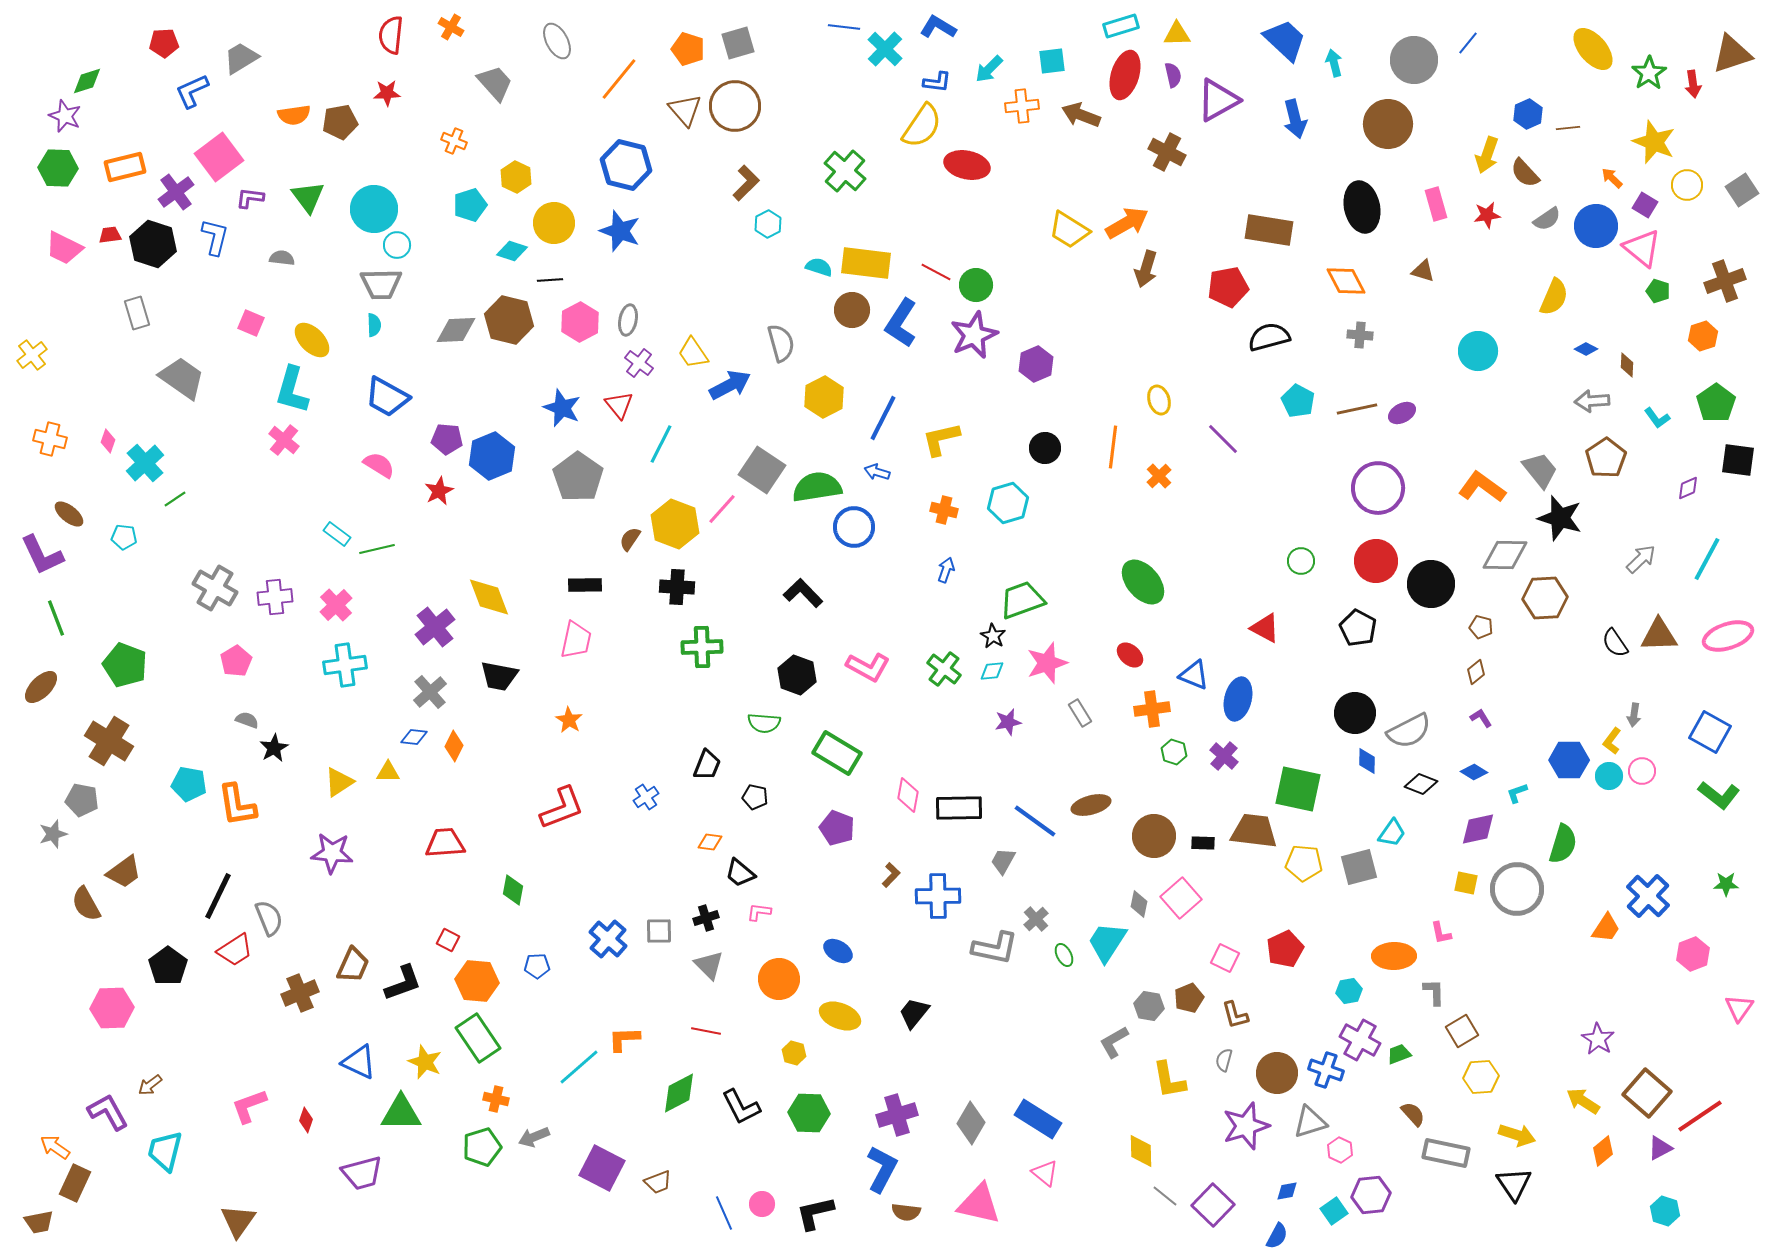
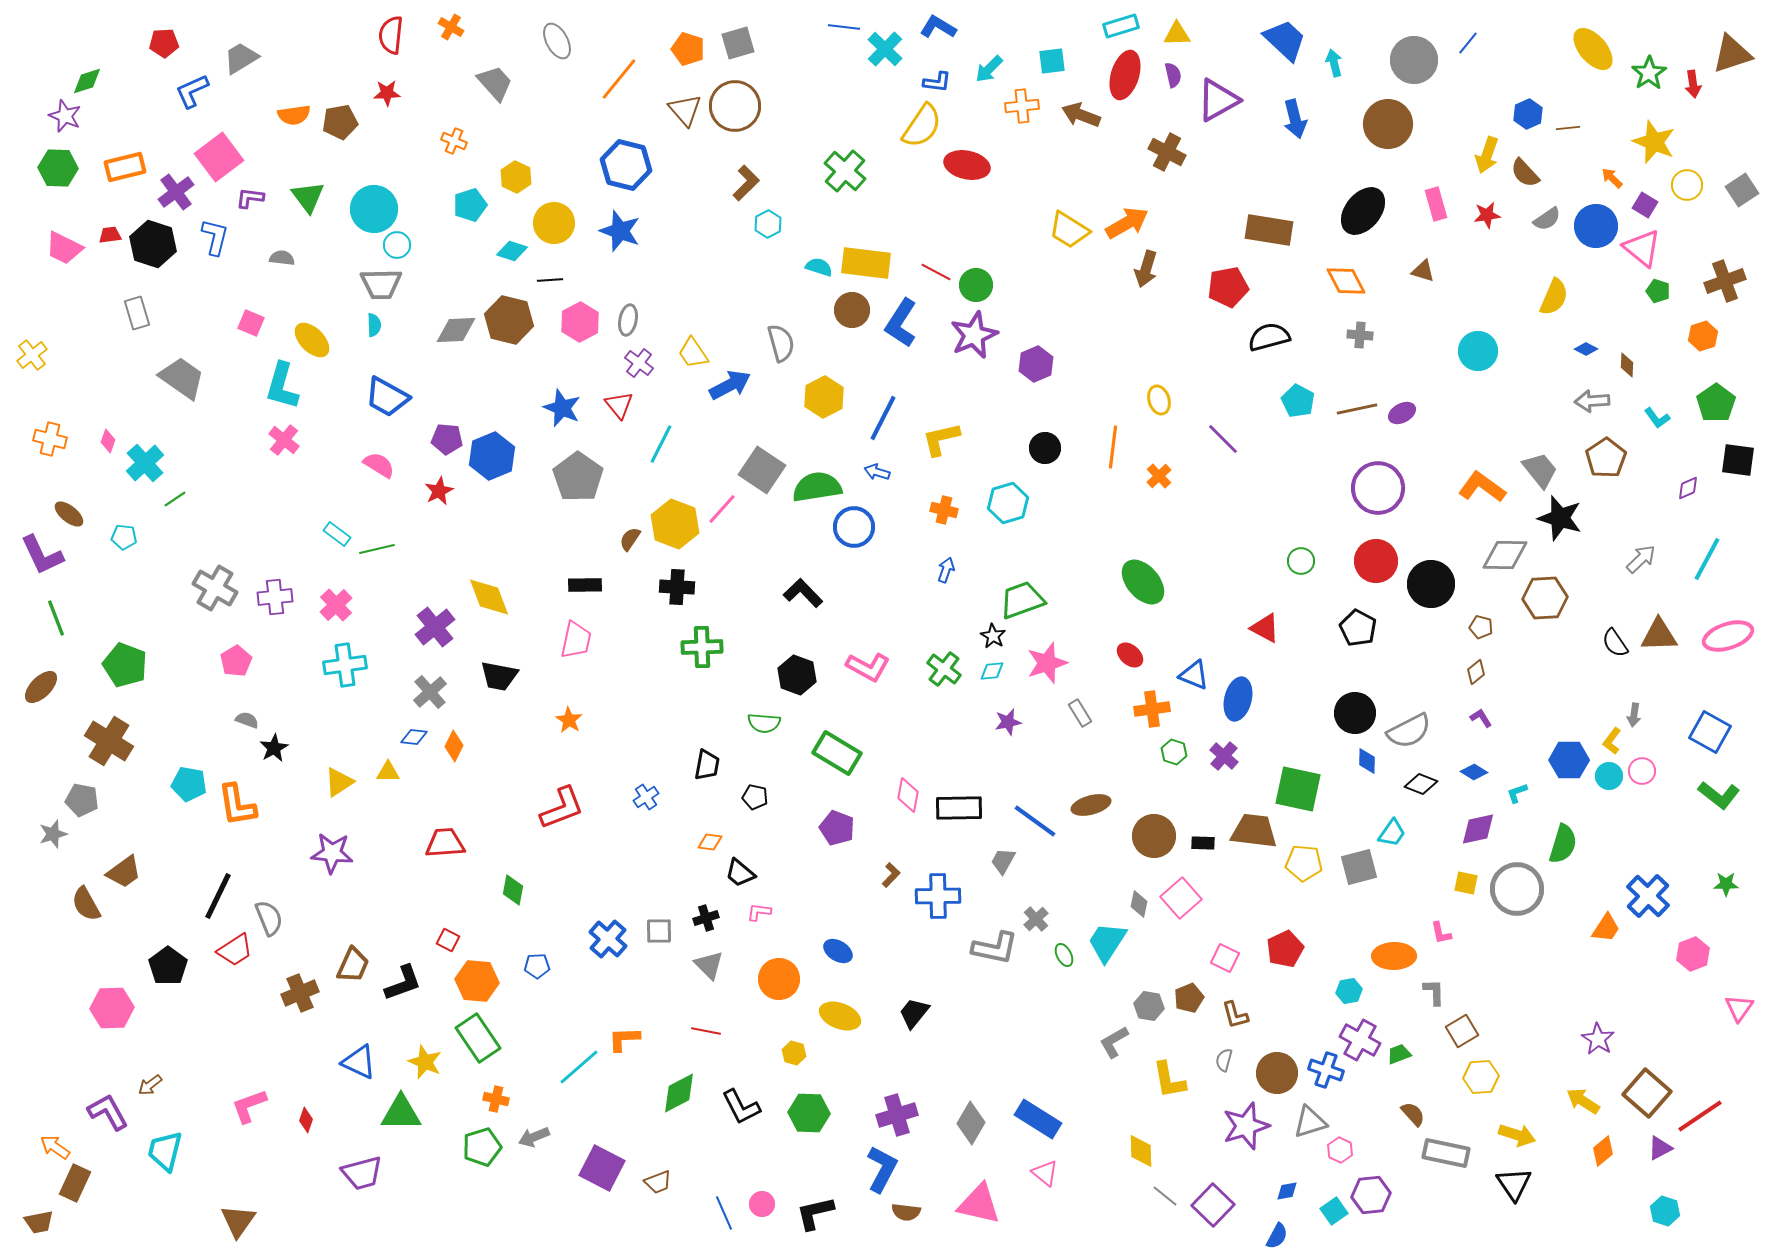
black ellipse at (1362, 207): moved 1 px right, 4 px down; rotated 51 degrees clockwise
cyan L-shape at (292, 390): moved 10 px left, 4 px up
black trapezoid at (707, 765): rotated 12 degrees counterclockwise
